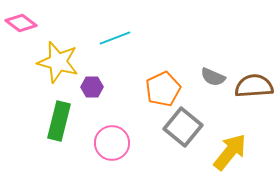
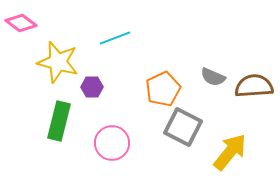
gray square: rotated 12 degrees counterclockwise
